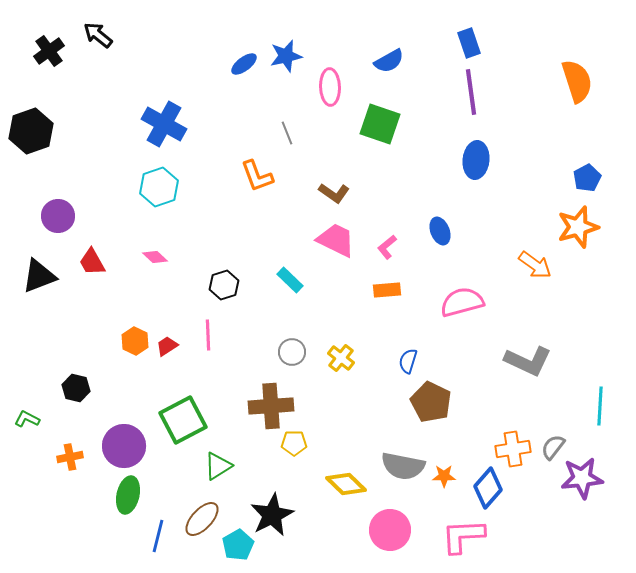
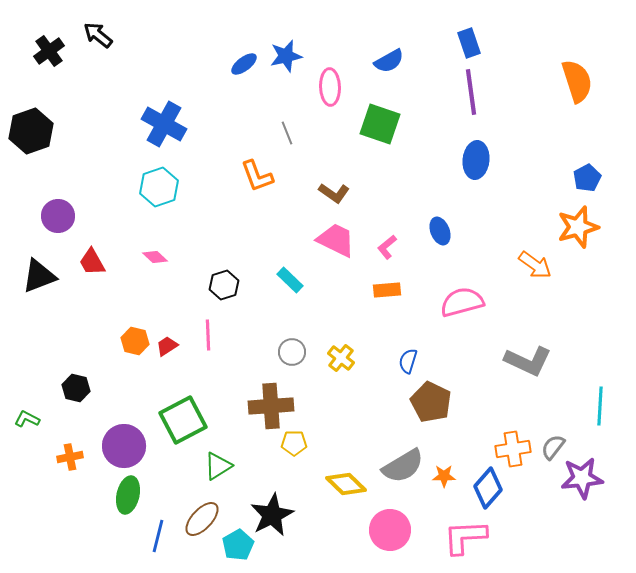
orange hexagon at (135, 341): rotated 12 degrees counterclockwise
gray semicircle at (403, 466): rotated 42 degrees counterclockwise
pink L-shape at (463, 536): moved 2 px right, 1 px down
